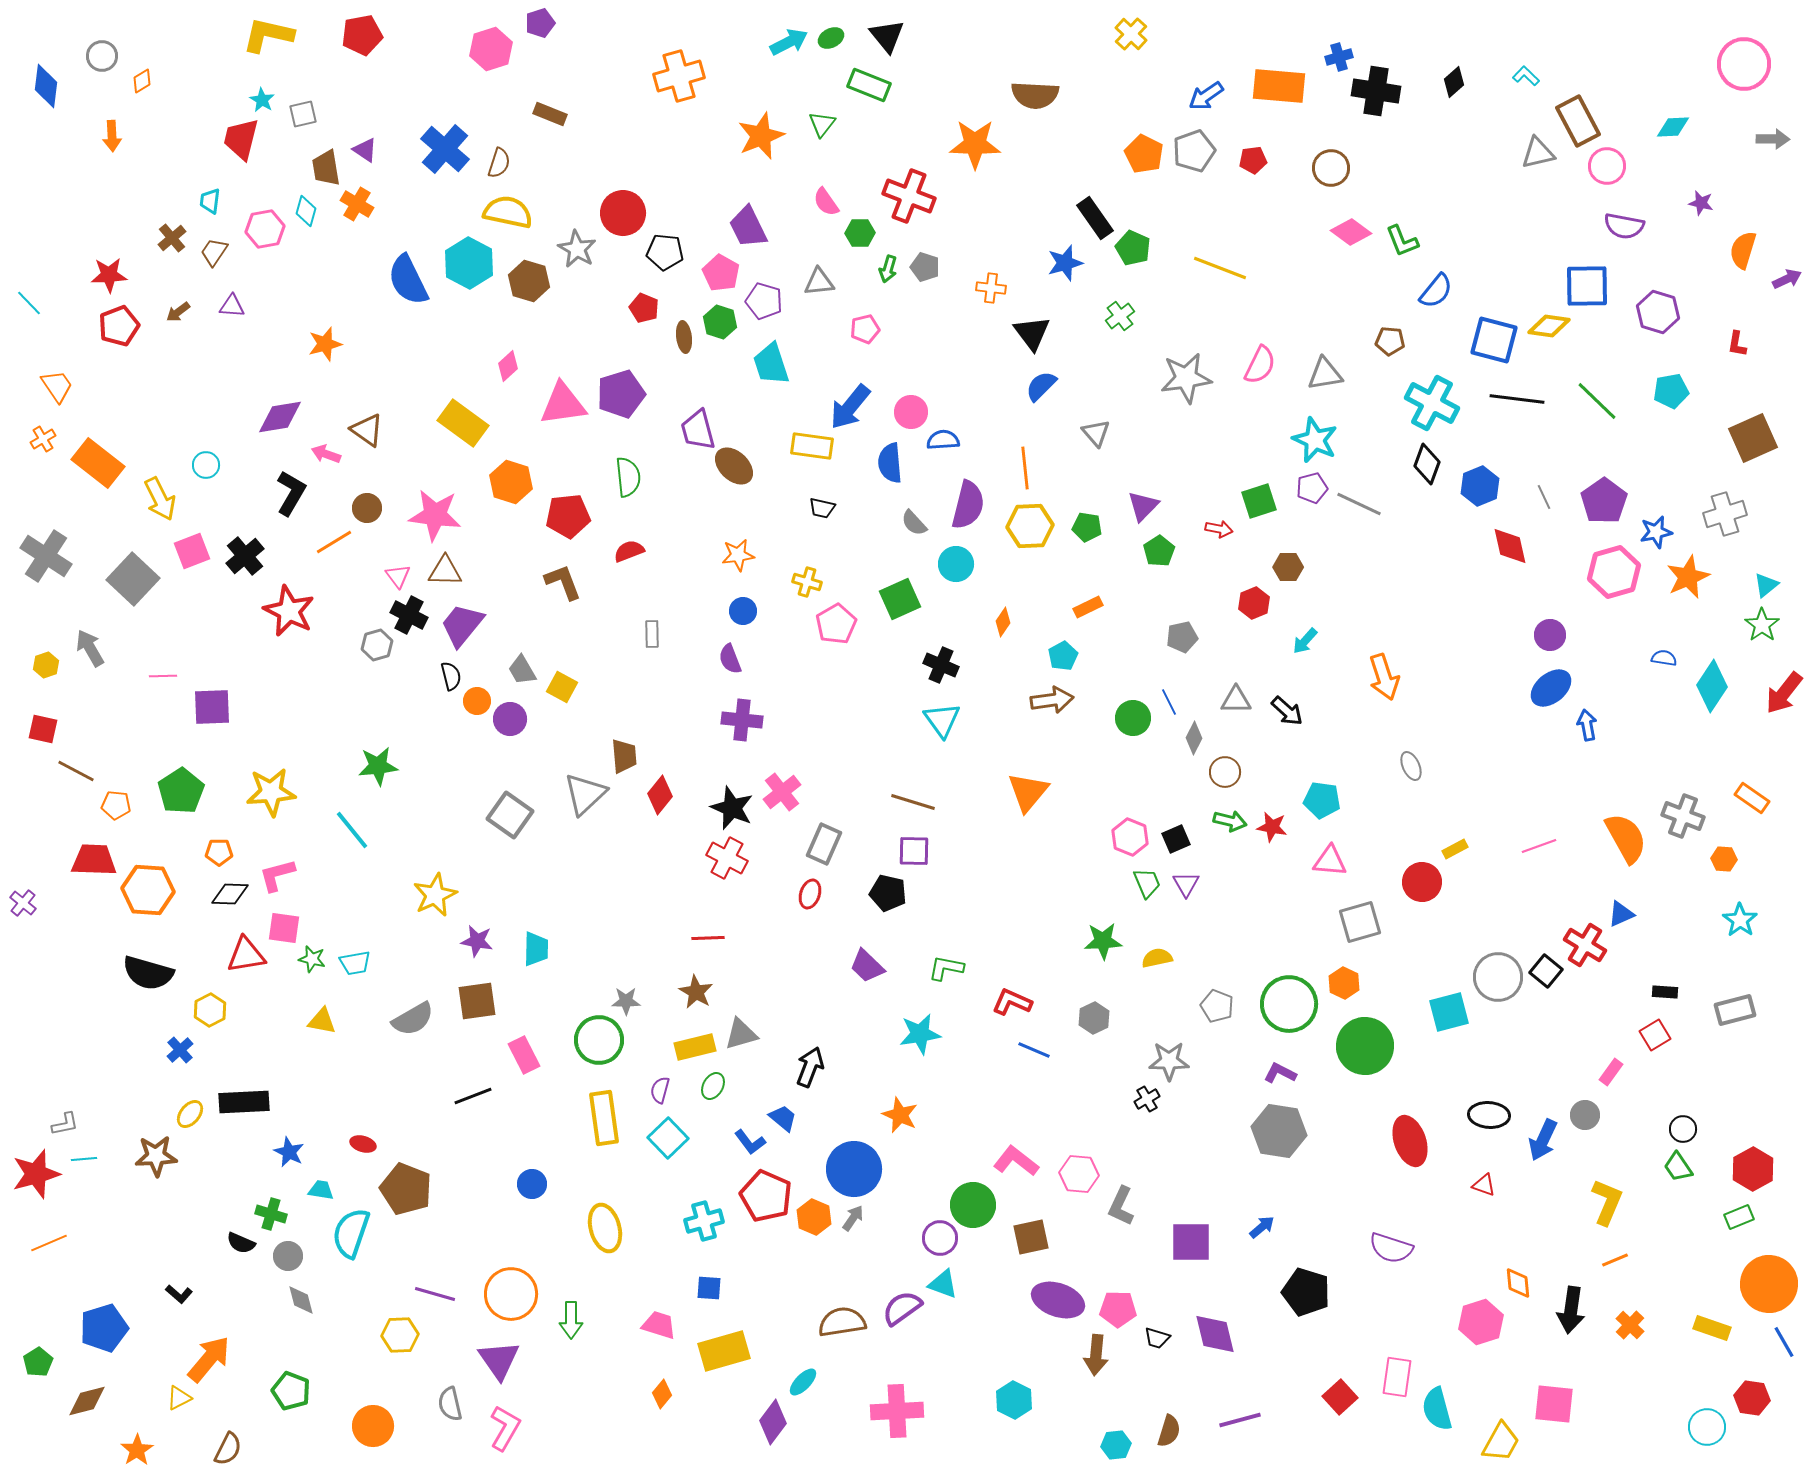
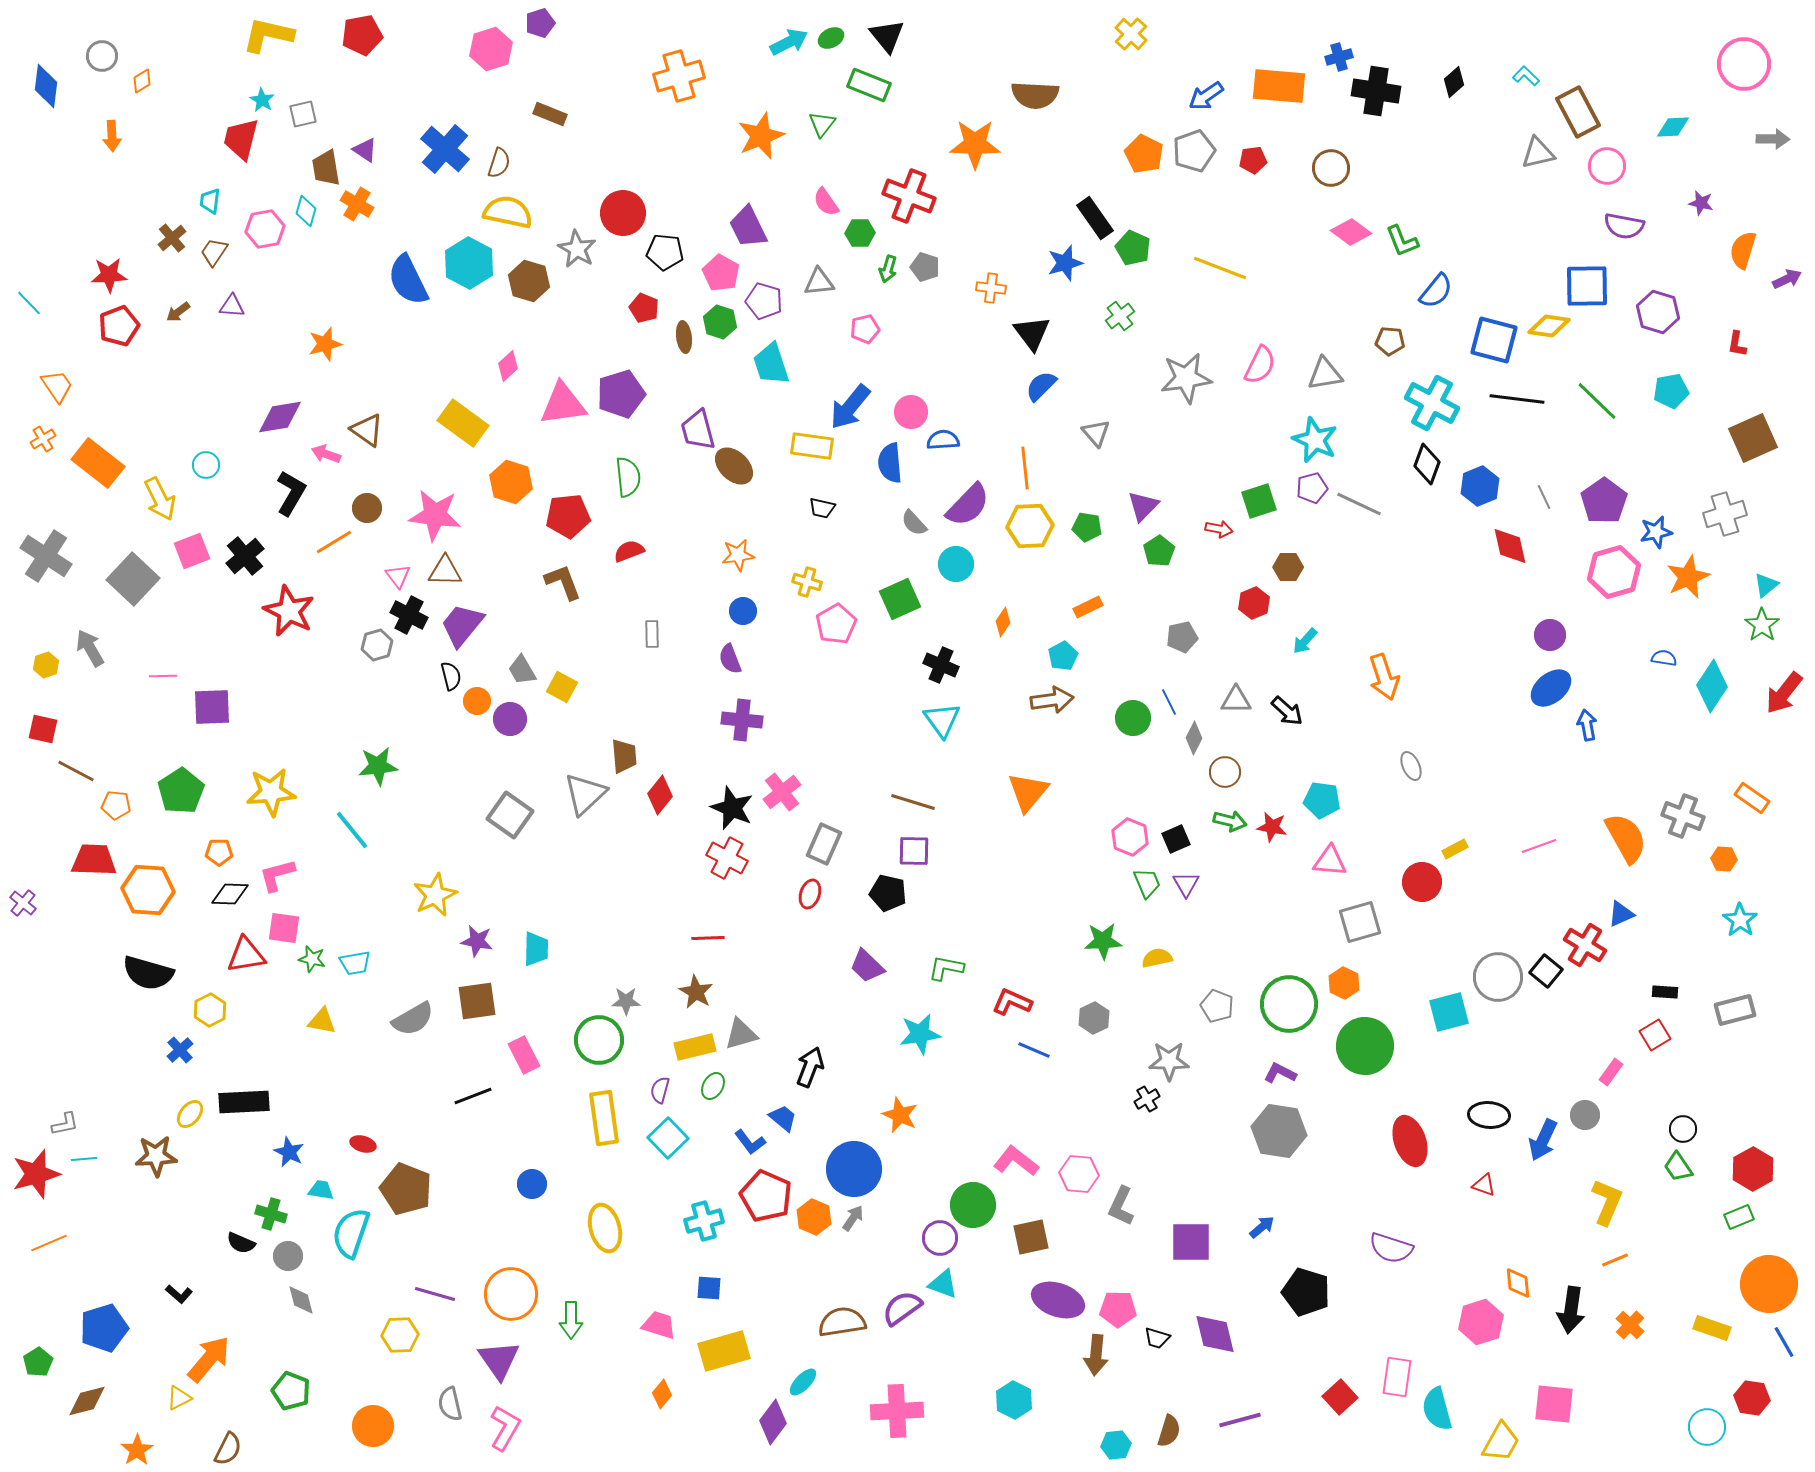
brown rectangle at (1578, 121): moved 9 px up
purple semicircle at (968, 505): rotated 30 degrees clockwise
